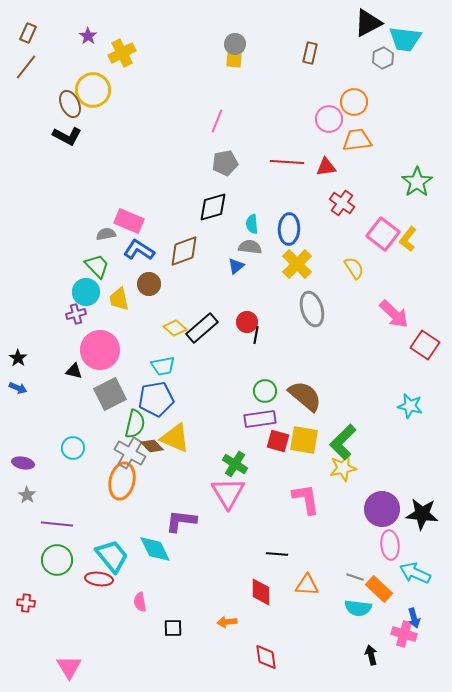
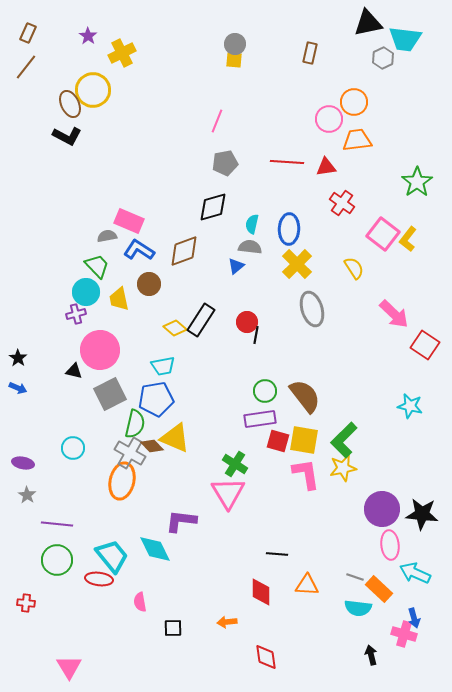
black triangle at (368, 23): rotated 16 degrees clockwise
cyan semicircle at (252, 224): rotated 18 degrees clockwise
gray semicircle at (106, 234): moved 1 px right, 2 px down
black rectangle at (202, 328): moved 1 px left, 8 px up; rotated 16 degrees counterclockwise
brown semicircle at (305, 396): rotated 12 degrees clockwise
green L-shape at (343, 442): moved 1 px right, 2 px up
pink L-shape at (306, 499): moved 25 px up
